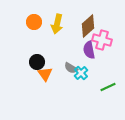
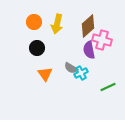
black circle: moved 14 px up
cyan cross: rotated 16 degrees clockwise
